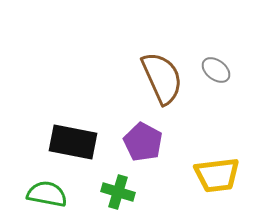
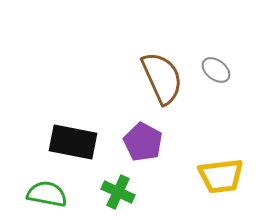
yellow trapezoid: moved 4 px right, 1 px down
green cross: rotated 8 degrees clockwise
